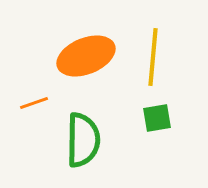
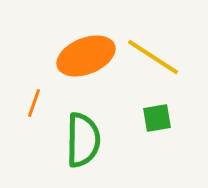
yellow line: rotated 62 degrees counterclockwise
orange line: rotated 52 degrees counterclockwise
